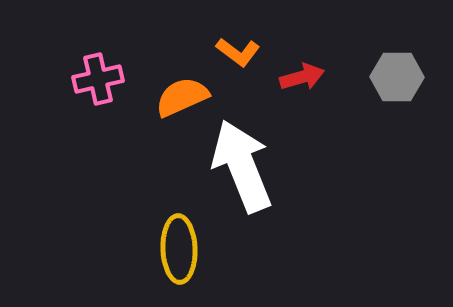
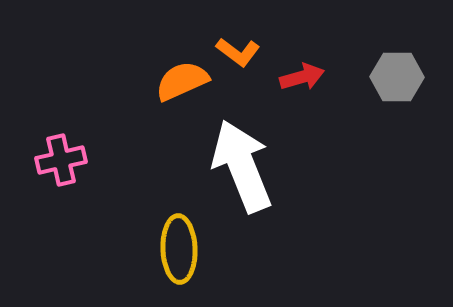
pink cross: moved 37 px left, 81 px down
orange semicircle: moved 16 px up
